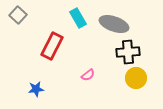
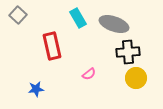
red rectangle: rotated 40 degrees counterclockwise
pink semicircle: moved 1 px right, 1 px up
